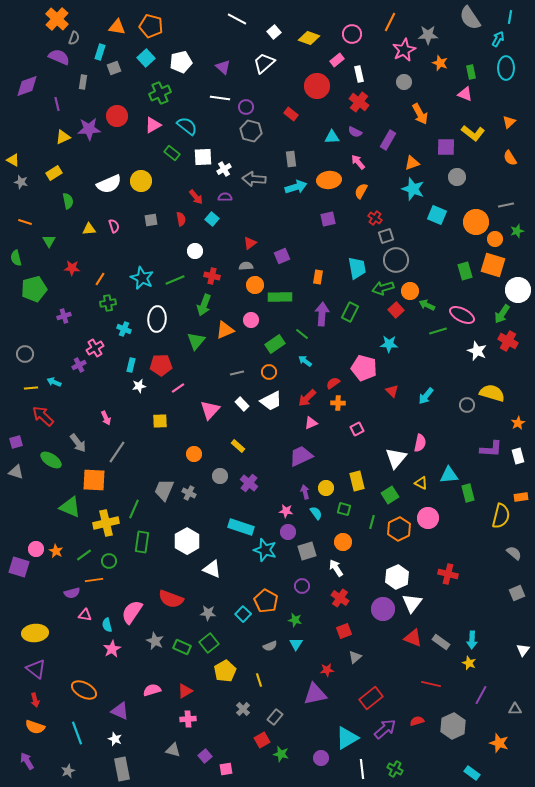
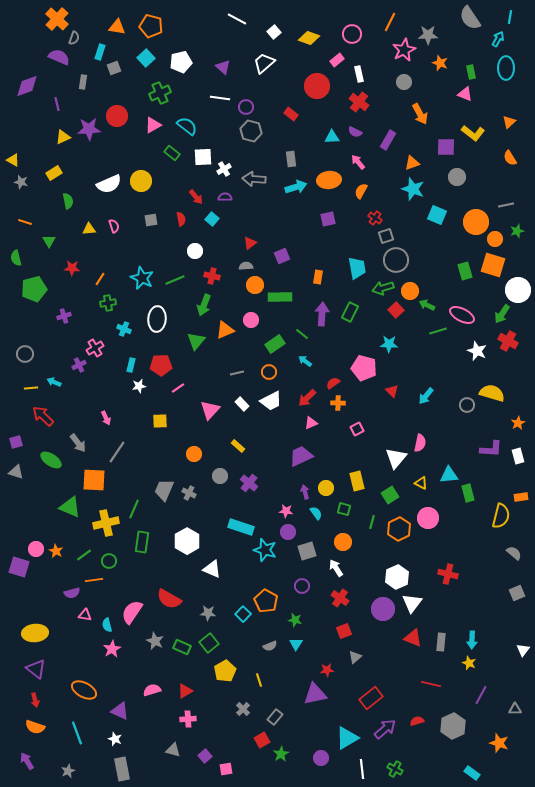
red semicircle at (171, 599): moved 2 px left; rotated 10 degrees clockwise
gray rectangle at (441, 642): rotated 60 degrees clockwise
green star at (281, 754): rotated 28 degrees clockwise
